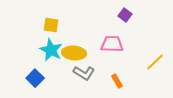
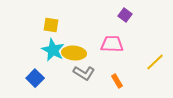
cyan star: moved 2 px right
